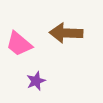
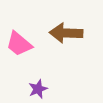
purple star: moved 2 px right, 8 px down
